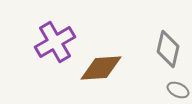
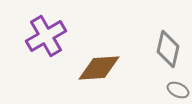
purple cross: moved 9 px left, 6 px up
brown diamond: moved 2 px left
